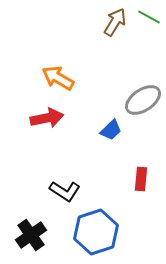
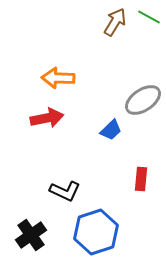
orange arrow: rotated 28 degrees counterclockwise
black L-shape: rotated 8 degrees counterclockwise
